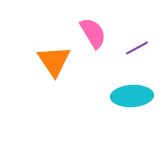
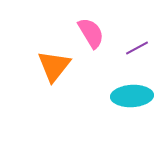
pink semicircle: moved 2 px left
orange triangle: moved 5 px down; rotated 12 degrees clockwise
